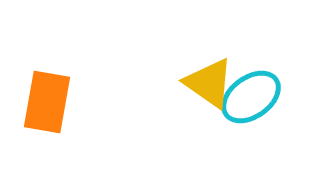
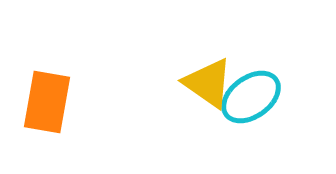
yellow triangle: moved 1 px left
